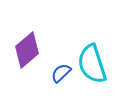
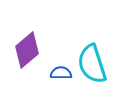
blue semicircle: rotated 45 degrees clockwise
